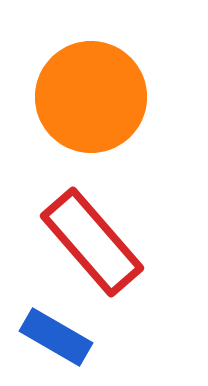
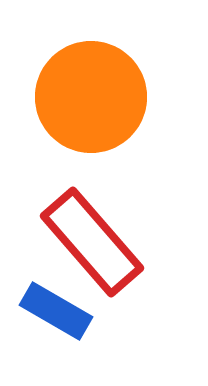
blue rectangle: moved 26 px up
